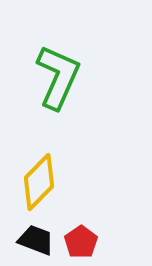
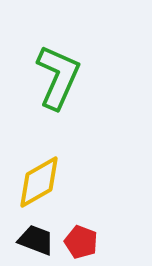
yellow diamond: rotated 16 degrees clockwise
red pentagon: rotated 16 degrees counterclockwise
